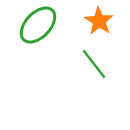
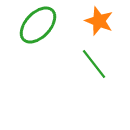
orange star: rotated 12 degrees counterclockwise
